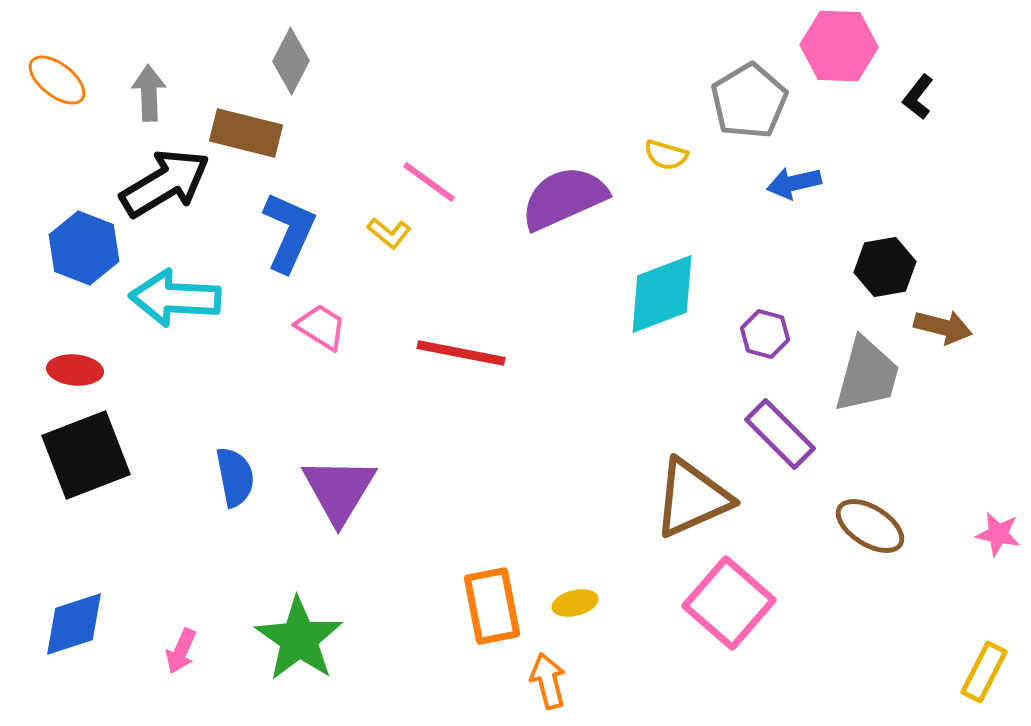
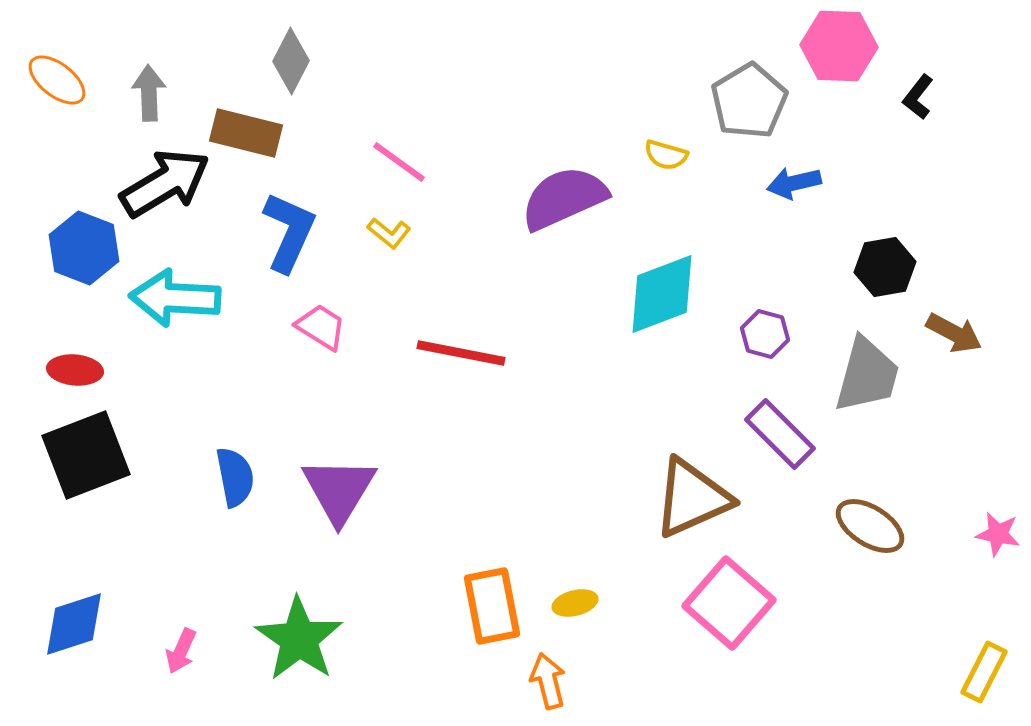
pink line: moved 30 px left, 20 px up
brown arrow: moved 11 px right, 6 px down; rotated 14 degrees clockwise
